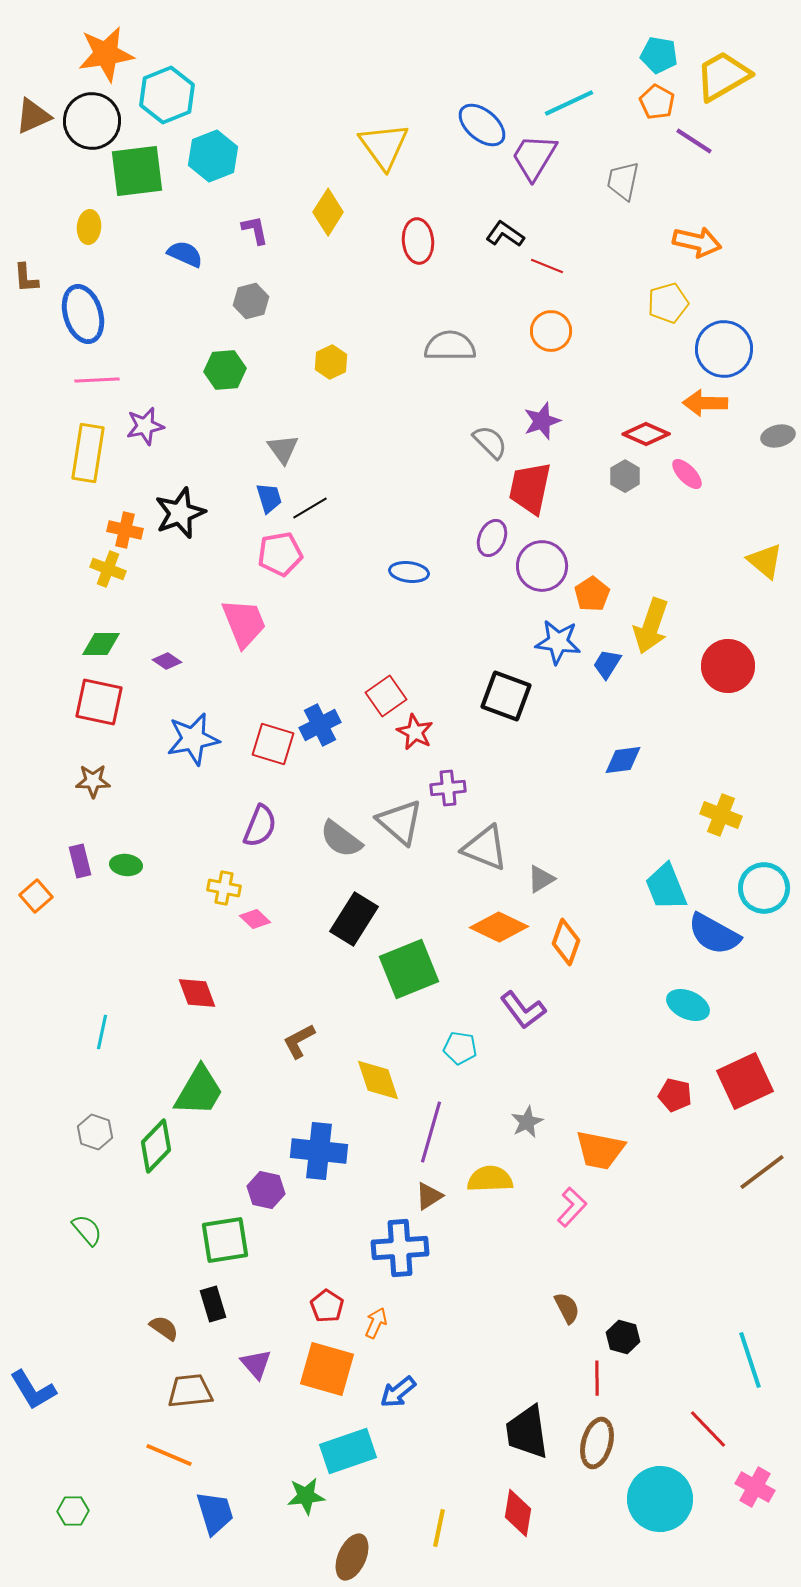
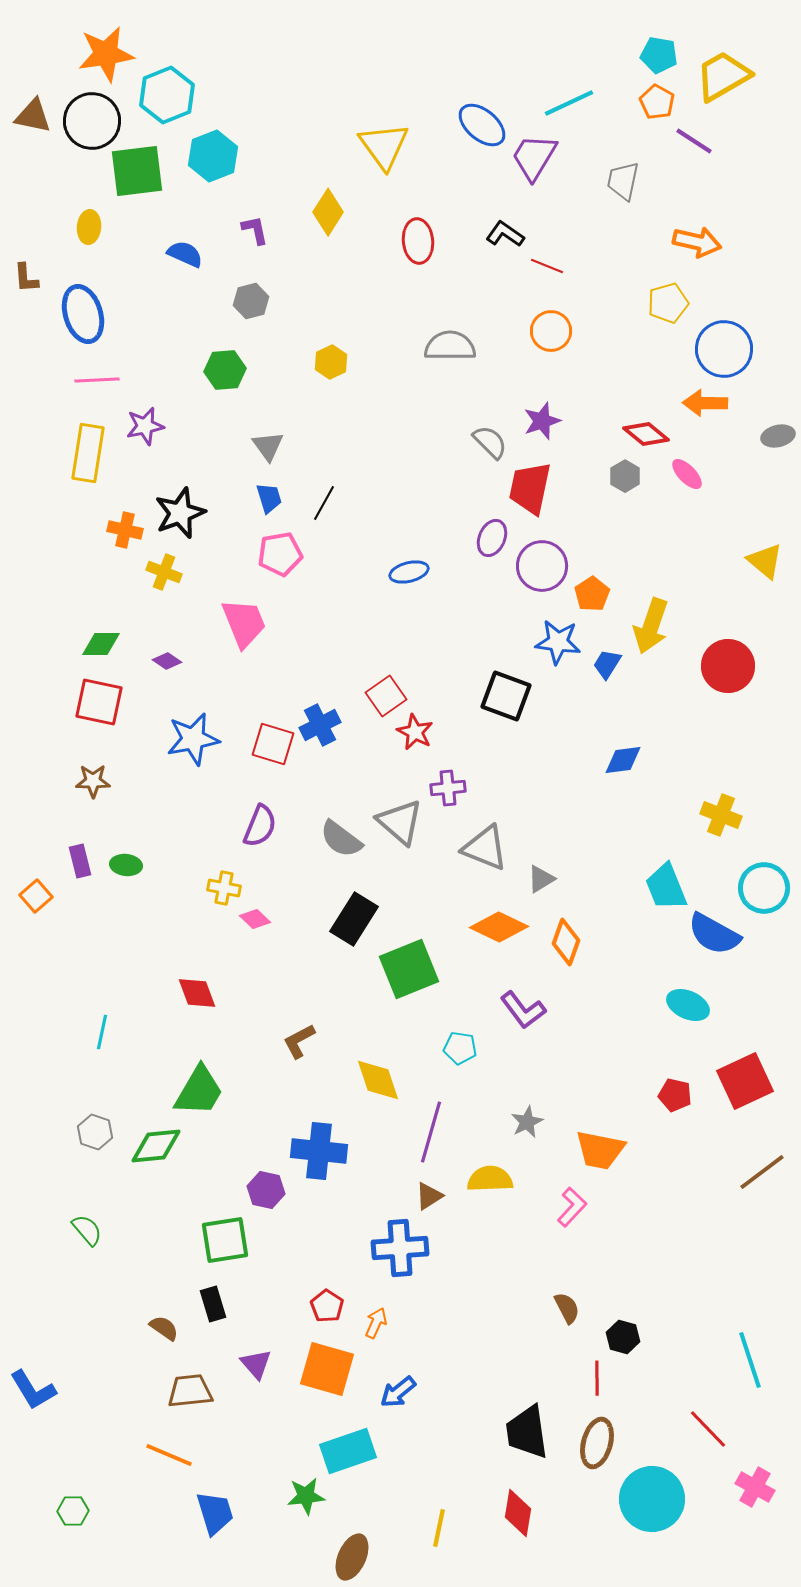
brown triangle at (33, 116): rotated 36 degrees clockwise
red diamond at (646, 434): rotated 15 degrees clockwise
gray triangle at (283, 449): moved 15 px left, 3 px up
black line at (310, 508): moved 14 px right, 5 px up; rotated 30 degrees counterclockwise
yellow cross at (108, 569): moved 56 px right, 3 px down
blue ellipse at (409, 572): rotated 21 degrees counterclockwise
green diamond at (156, 1146): rotated 40 degrees clockwise
cyan circle at (660, 1499): moved 8 px left
